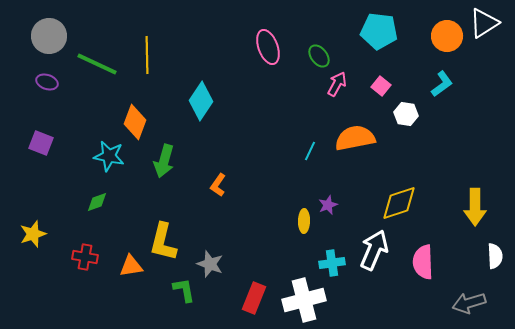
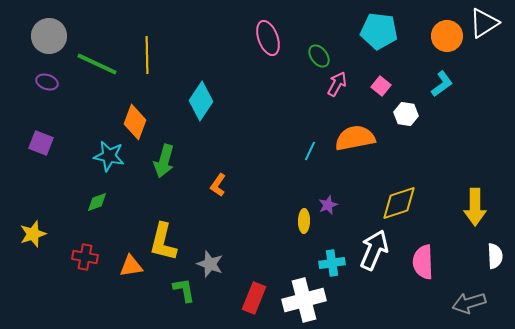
pink ellipse: moved 9 px up
